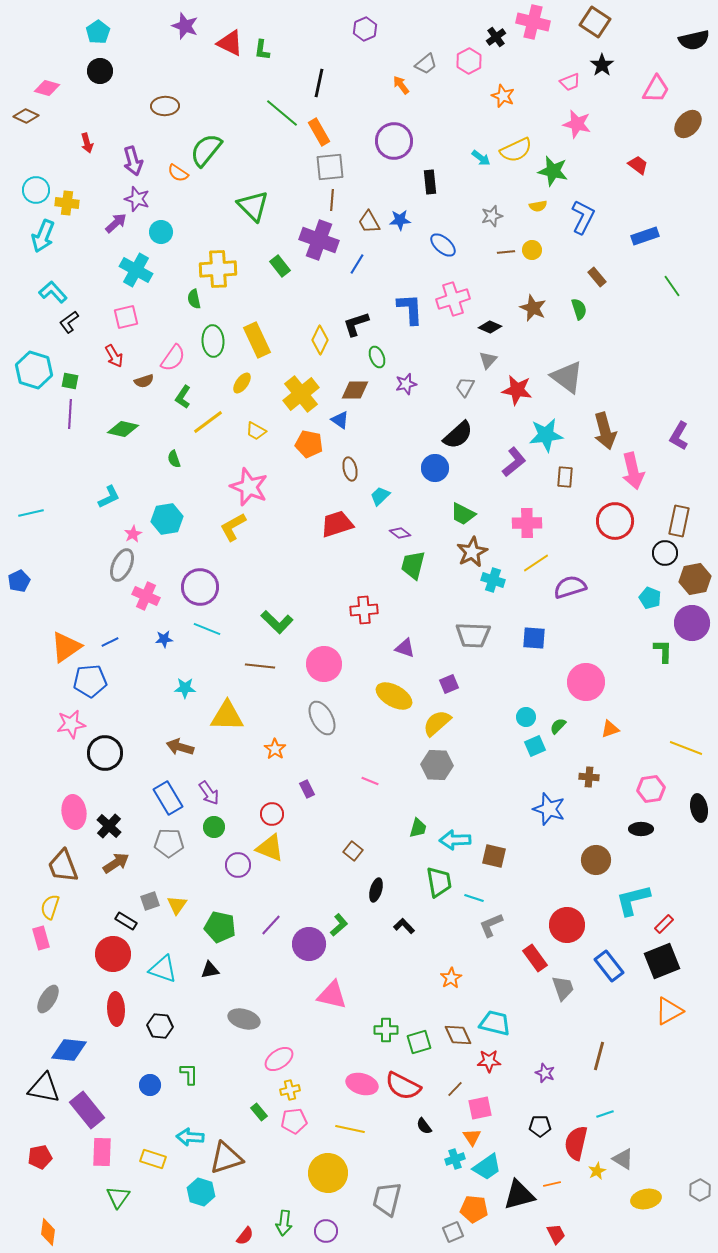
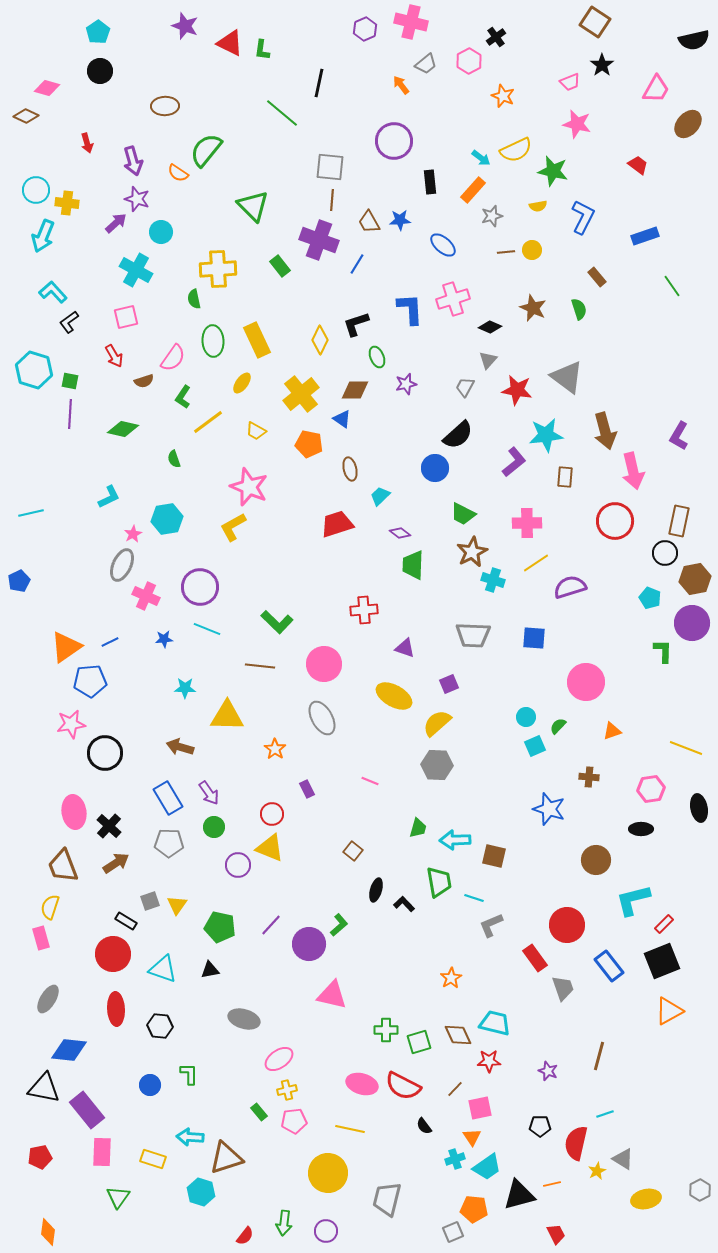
pink cross at (533, 22): moved 122 px left
orange rectangle at (319, 132): moved 154 px right, 58 px down; rotated 72 degrees clockwise
gray square at (330, 167): rotated 12 degrees clockwise
blue triangle at (340, 420): moved 2 px right, 1 px up
green trapezoid at (413, 565): rotated 12 degrees counterclockwise
orange triangle at (610, 729): moved 2 px right, 2 px down
black L-shape at (404, 926): moved 22 px up
purple star at (545, 1073): moved 3 px right, 2 px up
yellow cross at (290, 1090): moved 3 px left
